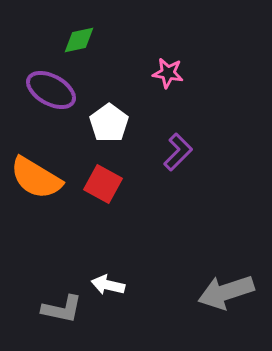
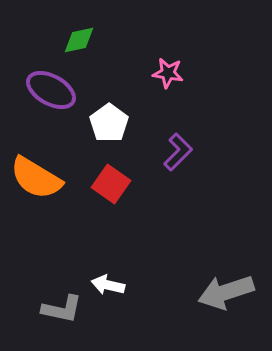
red square: moved 8 px right; rotated 6 degrees clockwise
